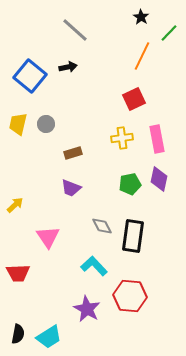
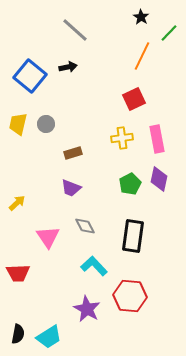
green pentagon: rotated 15 degrees counterclockwise
yellow arrow: moved 2 px right, 2 px up
gray diamond: moved 17 px left
